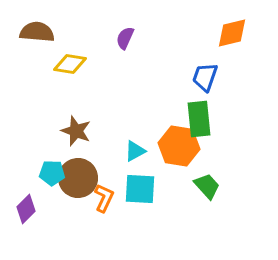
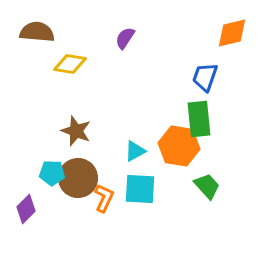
purple semicircle: rotated 10 degrees clockwise
